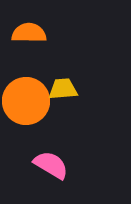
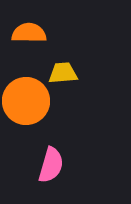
yellow trapezoid: moved 16 px up
pink semicircle: rotated 75 degrees clockwise
